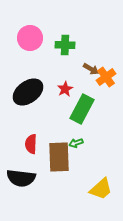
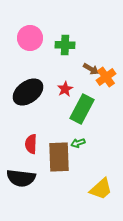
green arrow: moved 2 px right
